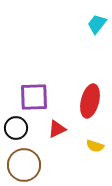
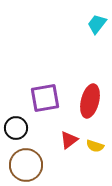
purple square: moved 11 px right, 1 px down; rotated 8 degrees counterclockwise
red triangle: moved 12 px right, 11 px down; rotated 12 degrees counterclockwise
brown circle: moved 2 px right
